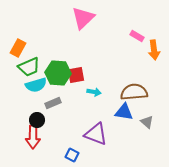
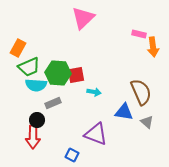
pink rectangle: moved 2 px right, 2 px up; rotated 16 degrees counterclockwise
orange arrow: moved 1 px left, 3 px up
cyan semicircle: rotated 20 degrees clockwise
brown semicircle: moved 7 px right; rotated 72 degrees clockwise
